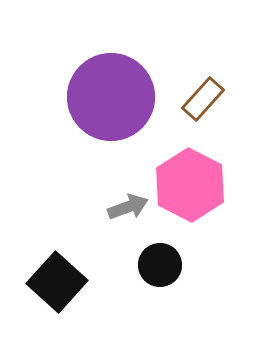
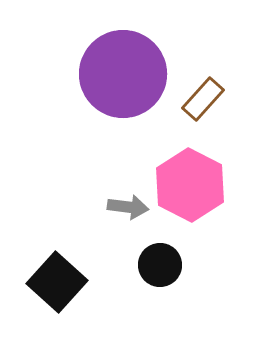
purple circle: moved 12 px right, 23 px up
gray arrow: rotated 27 degrees clockwise
